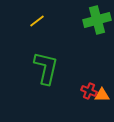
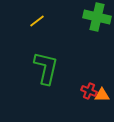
green cross: moved 3 px up; rotated 28 degrees clockwise
